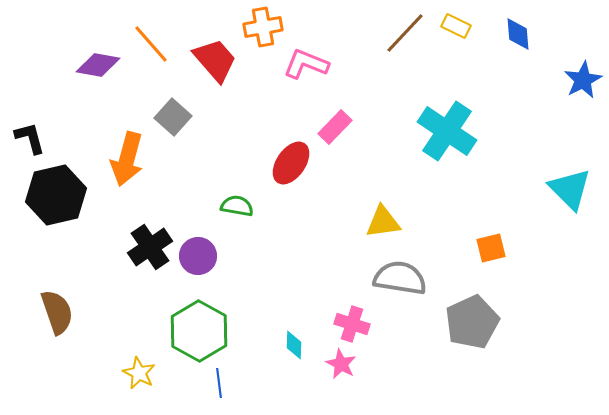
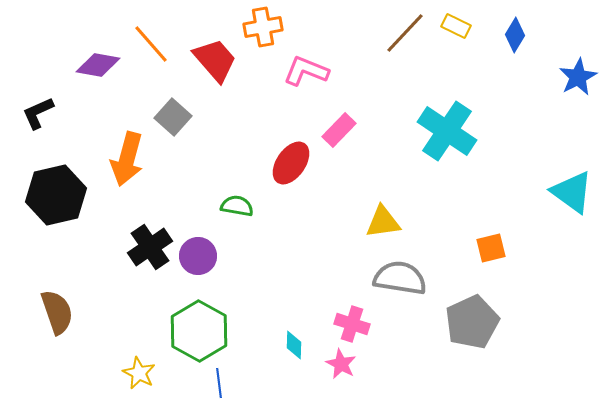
blue diamond: moved 3 px left, 1 px down; rotated 36 degrees clockwise
pink L-shape: moved 7 px down
blue star: moved 5 px left, 3 px up
pink rectangle: moved 4 px right, 3 px down
black L-shape: moved 8 px right, 25 px up; rotated 99 degrees counterclockwise
cyan triangle: moved 2 px right, 3 px down; rotated 9 degrees counterclockwise
